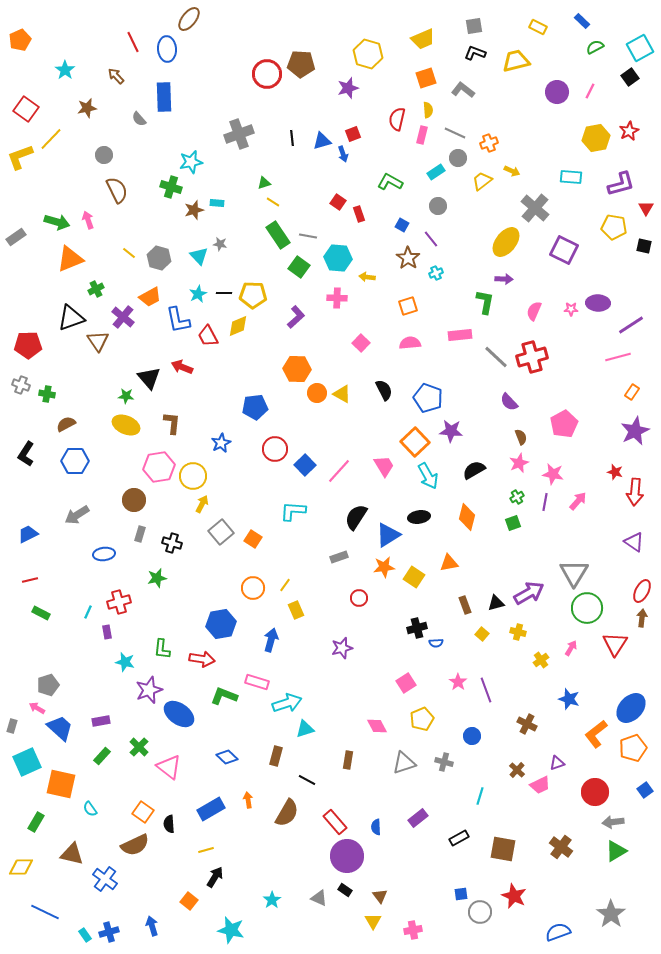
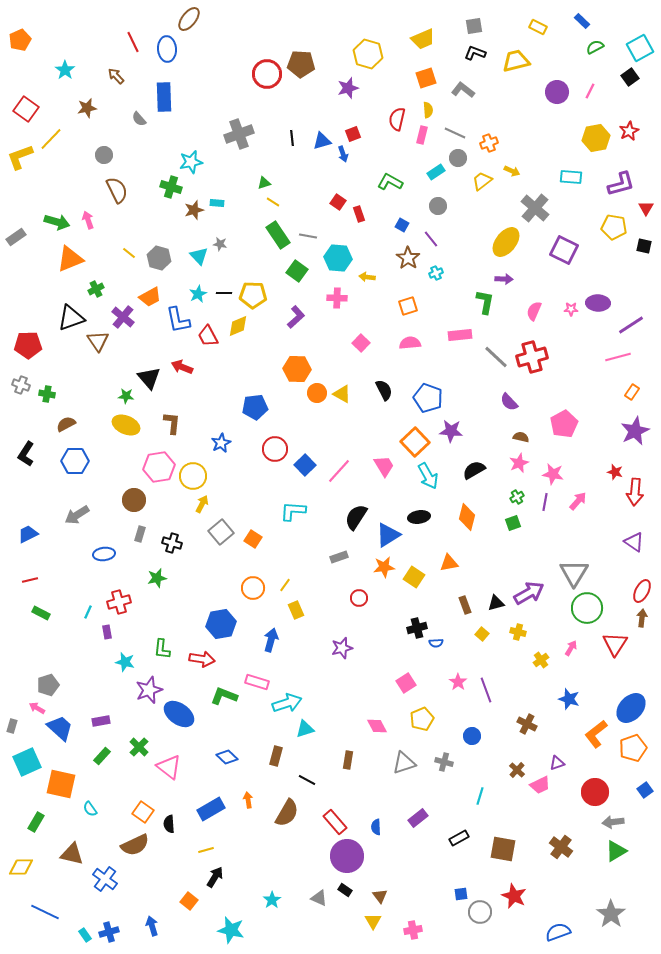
green square at (299, 267): moved 2 px left, 4 px down
brown semicircle at (521, 437): rotated 56 degrees counterclockwise
